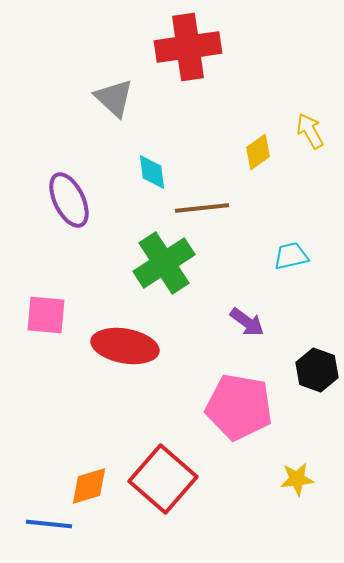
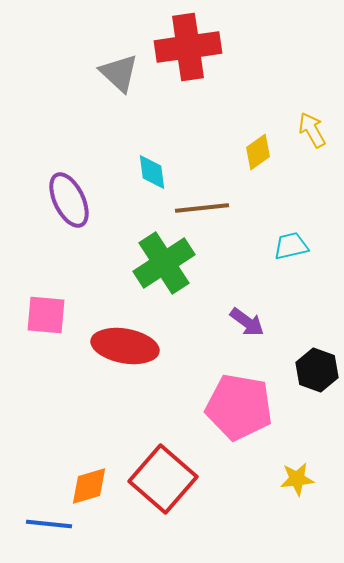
gray triangle: moved 5 px right, 25 px up
yellow arrow: moved 2 px right, 1 px up
cyan trapezoid: moved 10 px up
